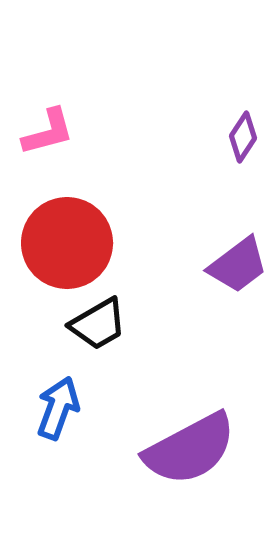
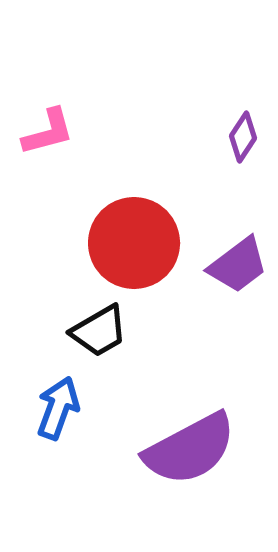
red circle: moved 67 px right
black trapezoid: moved 1 px right, 7 px down
